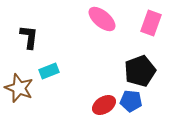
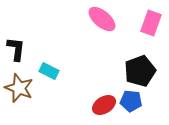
black L-shape: moved 13 px left, 12 px down
cyan rectangle: rotated 48 degrees clockwise
